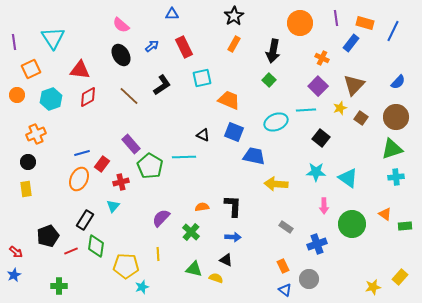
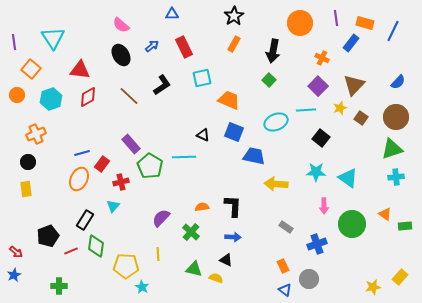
orange square at (31, 69): rotated 24 degrees counterclockwise
cyan star at (142, 287): rotated 24 degrees counterclockwise
